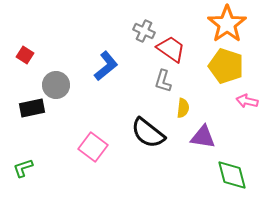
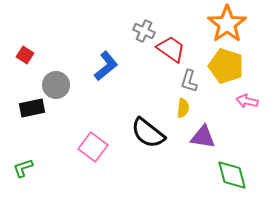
gray L-shape: moved 26 px right
